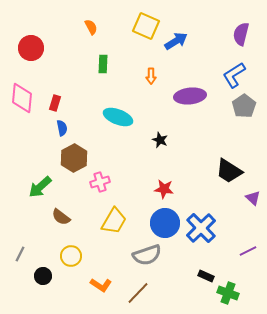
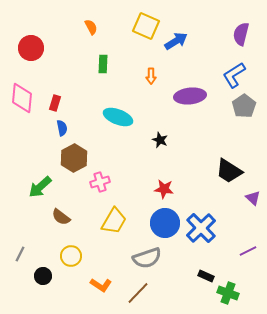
gray semicircle: moved 3 px down
